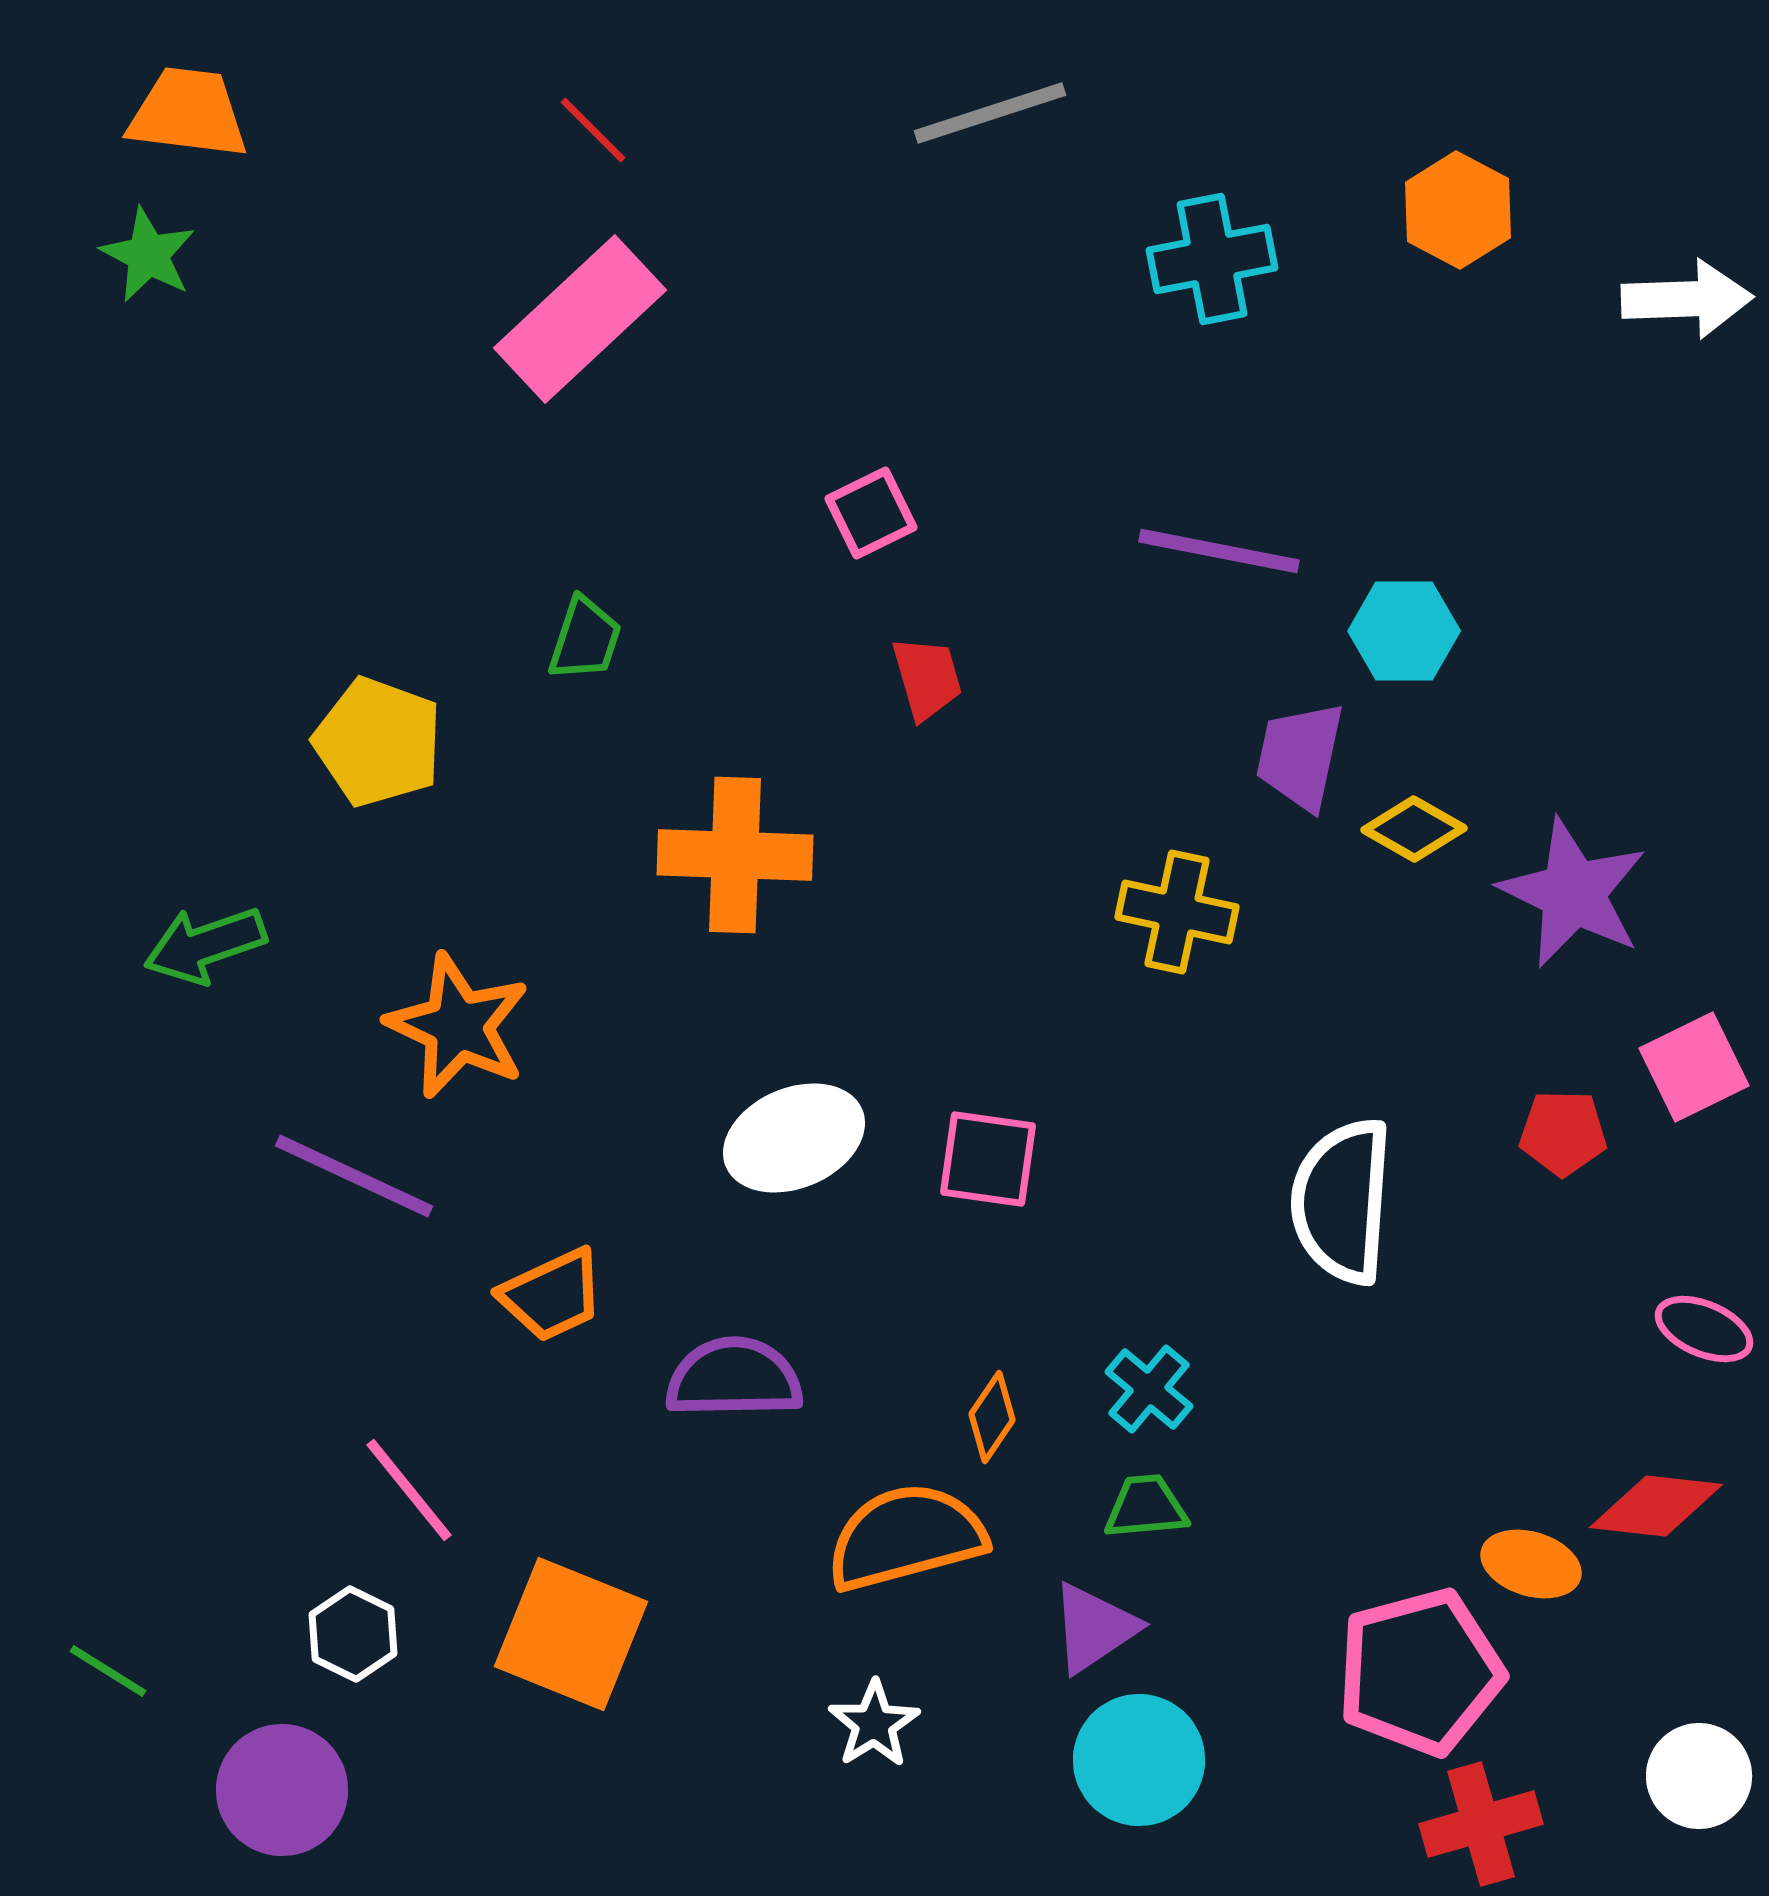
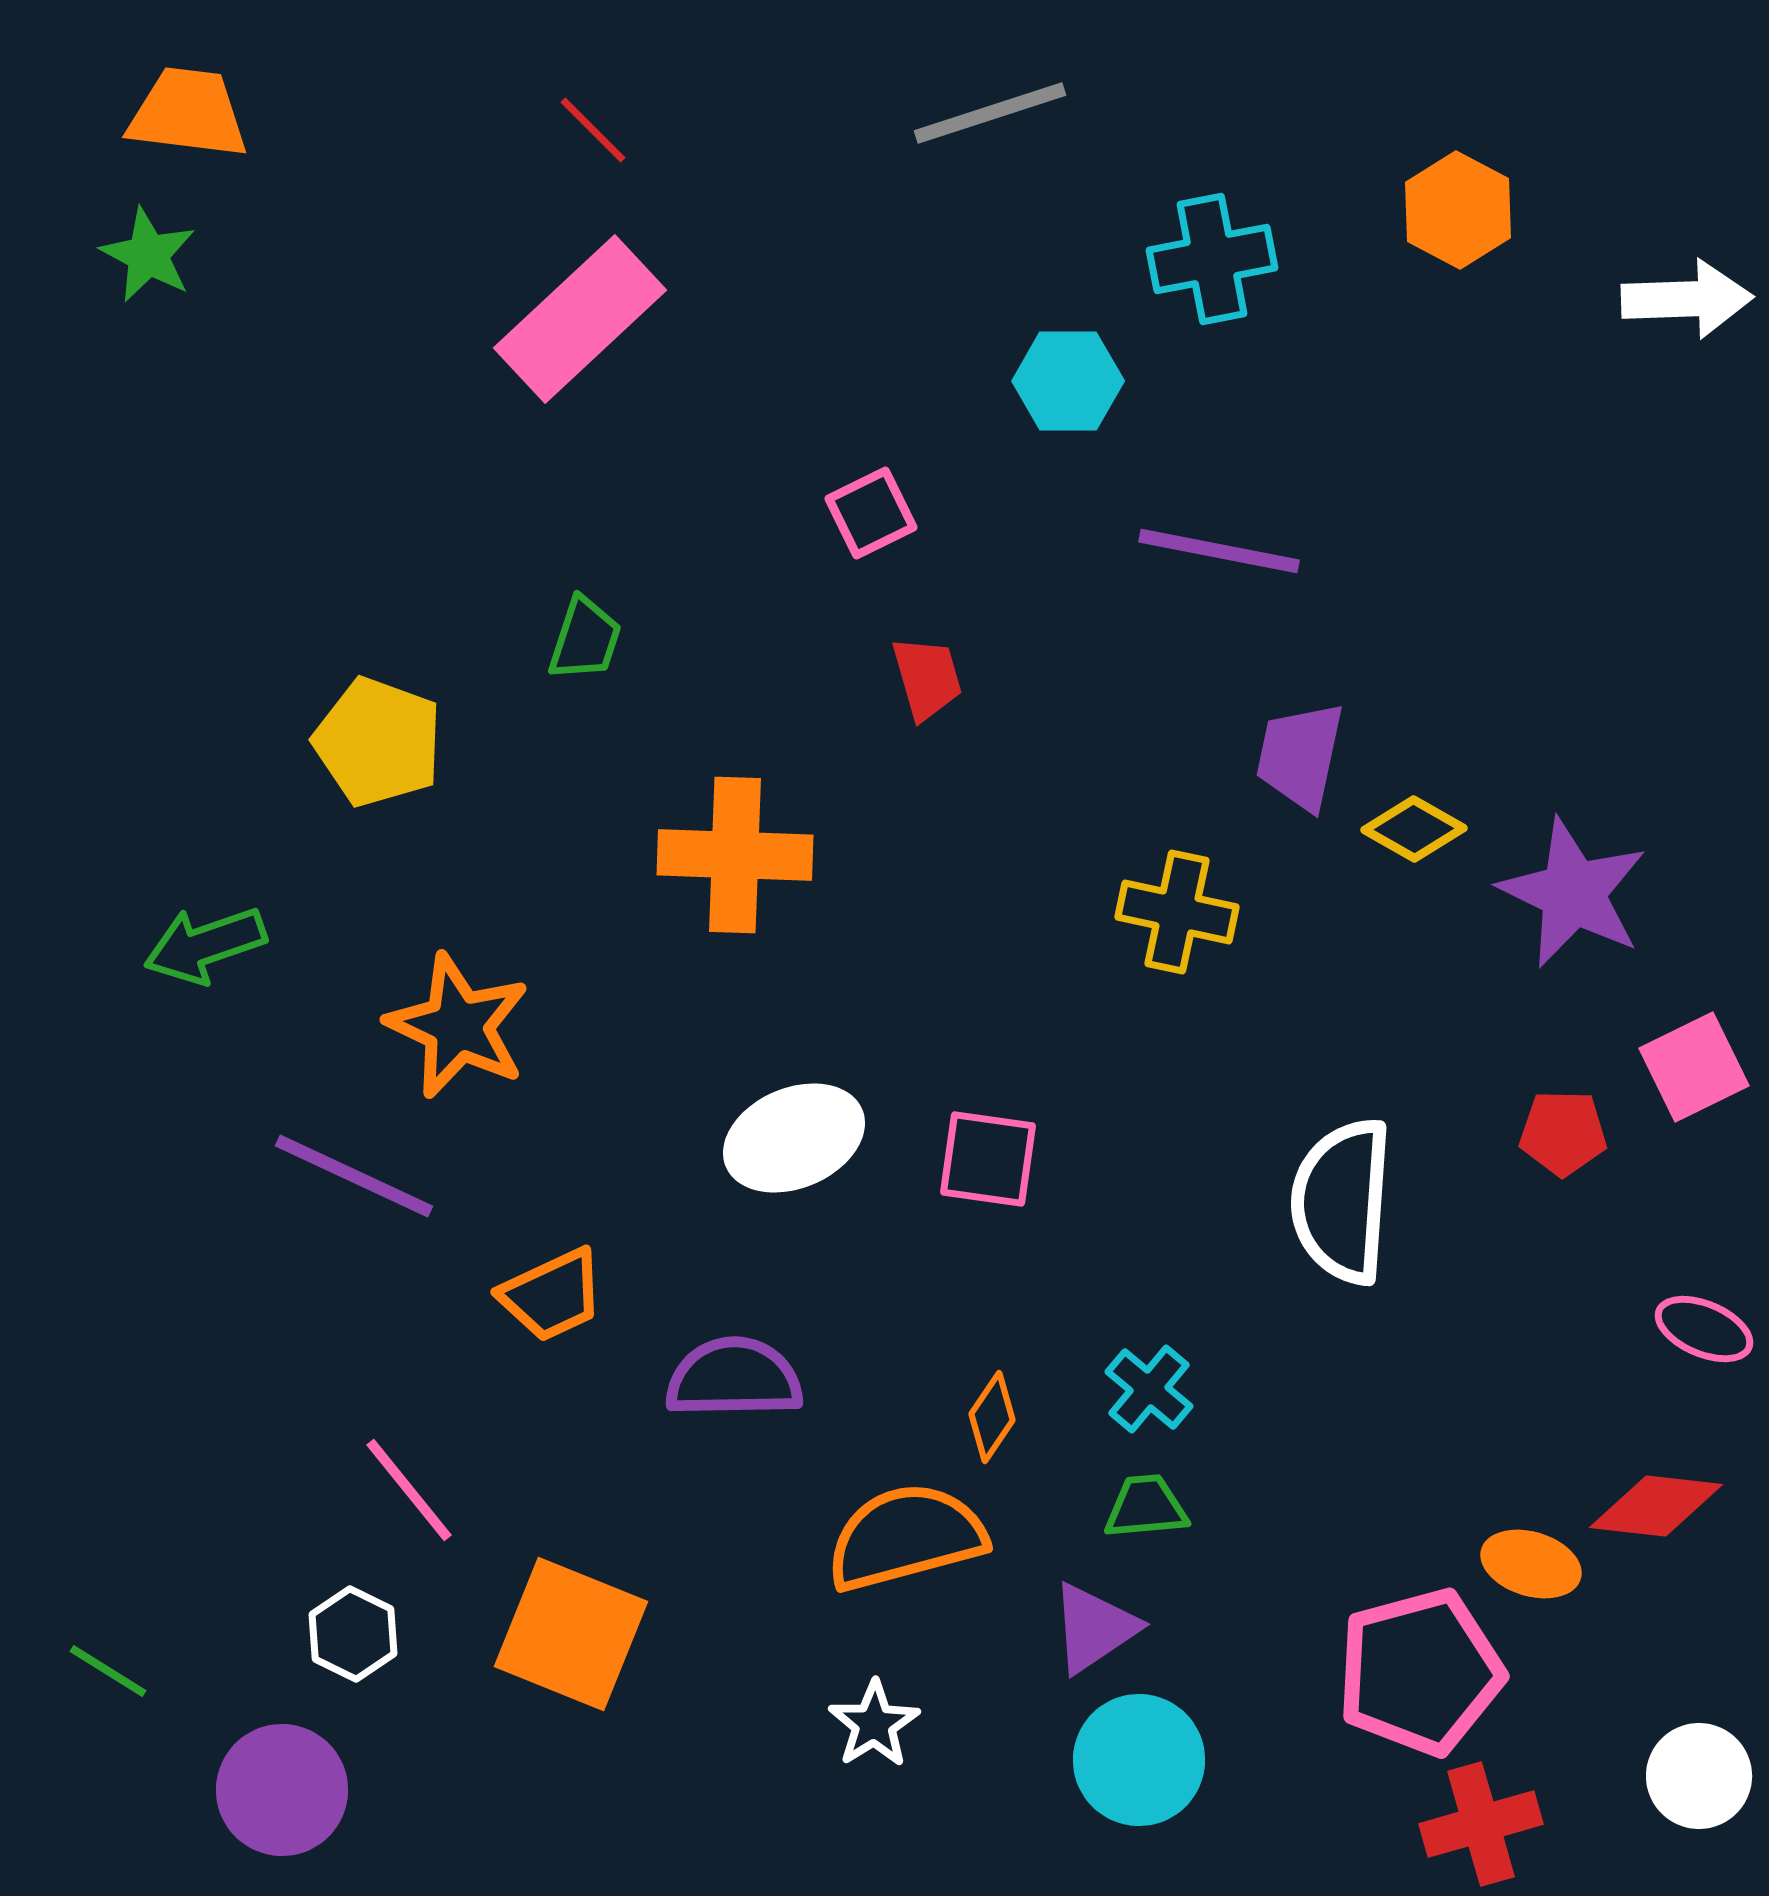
cyan hexagon at (1404, 631): moved 336 px left, 250 px up
